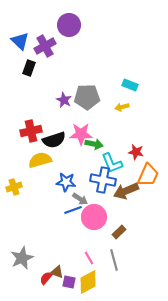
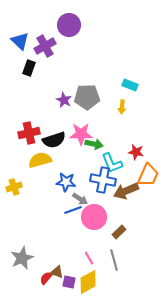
yellow arrow: rotated 72 degrees counterclockwise
red cross: moved 2 px left, 2 px down
